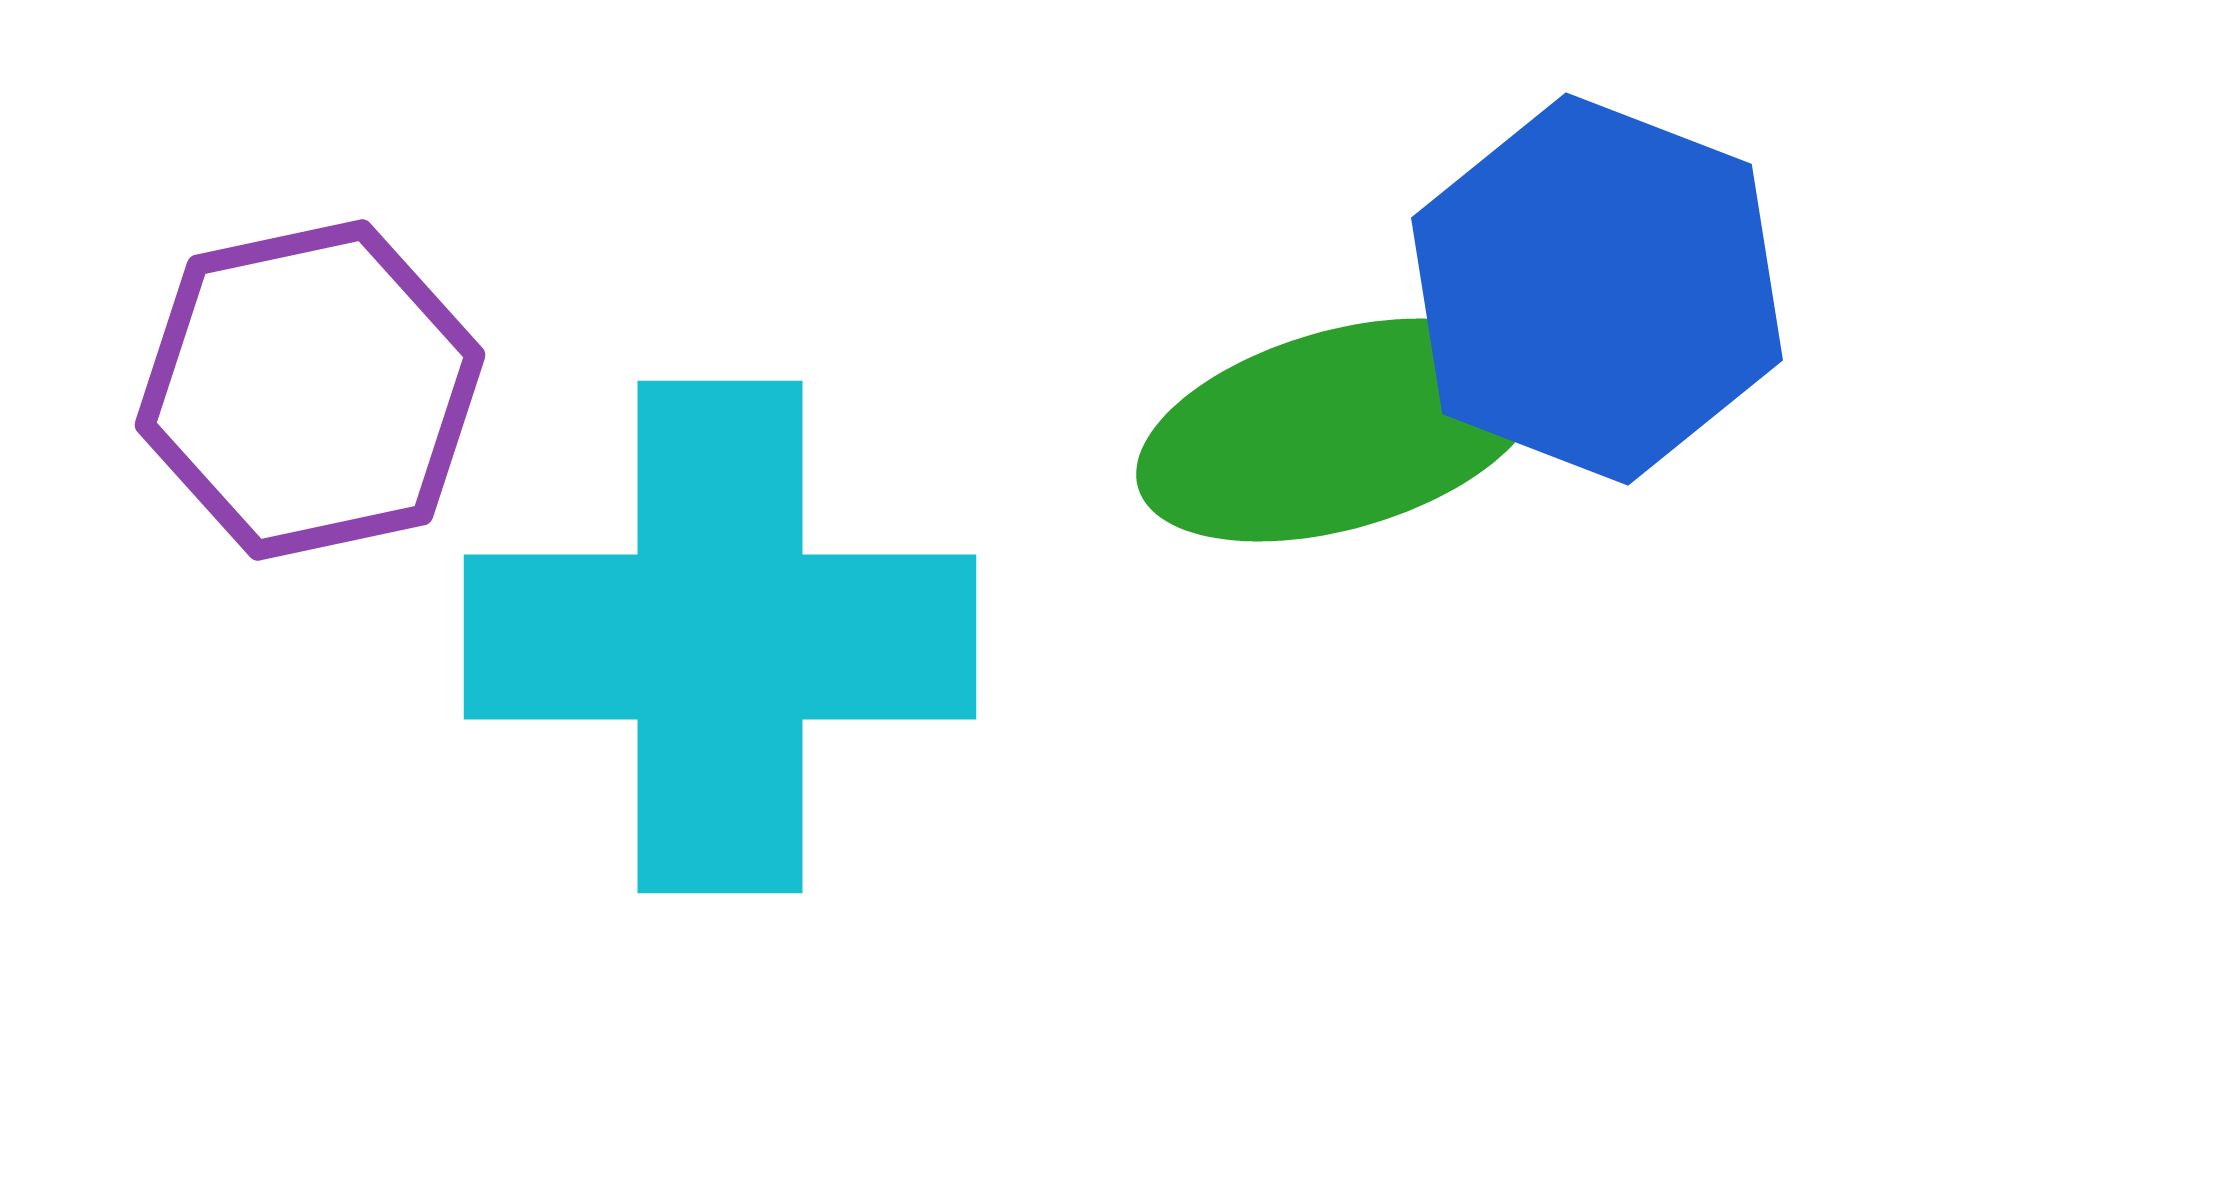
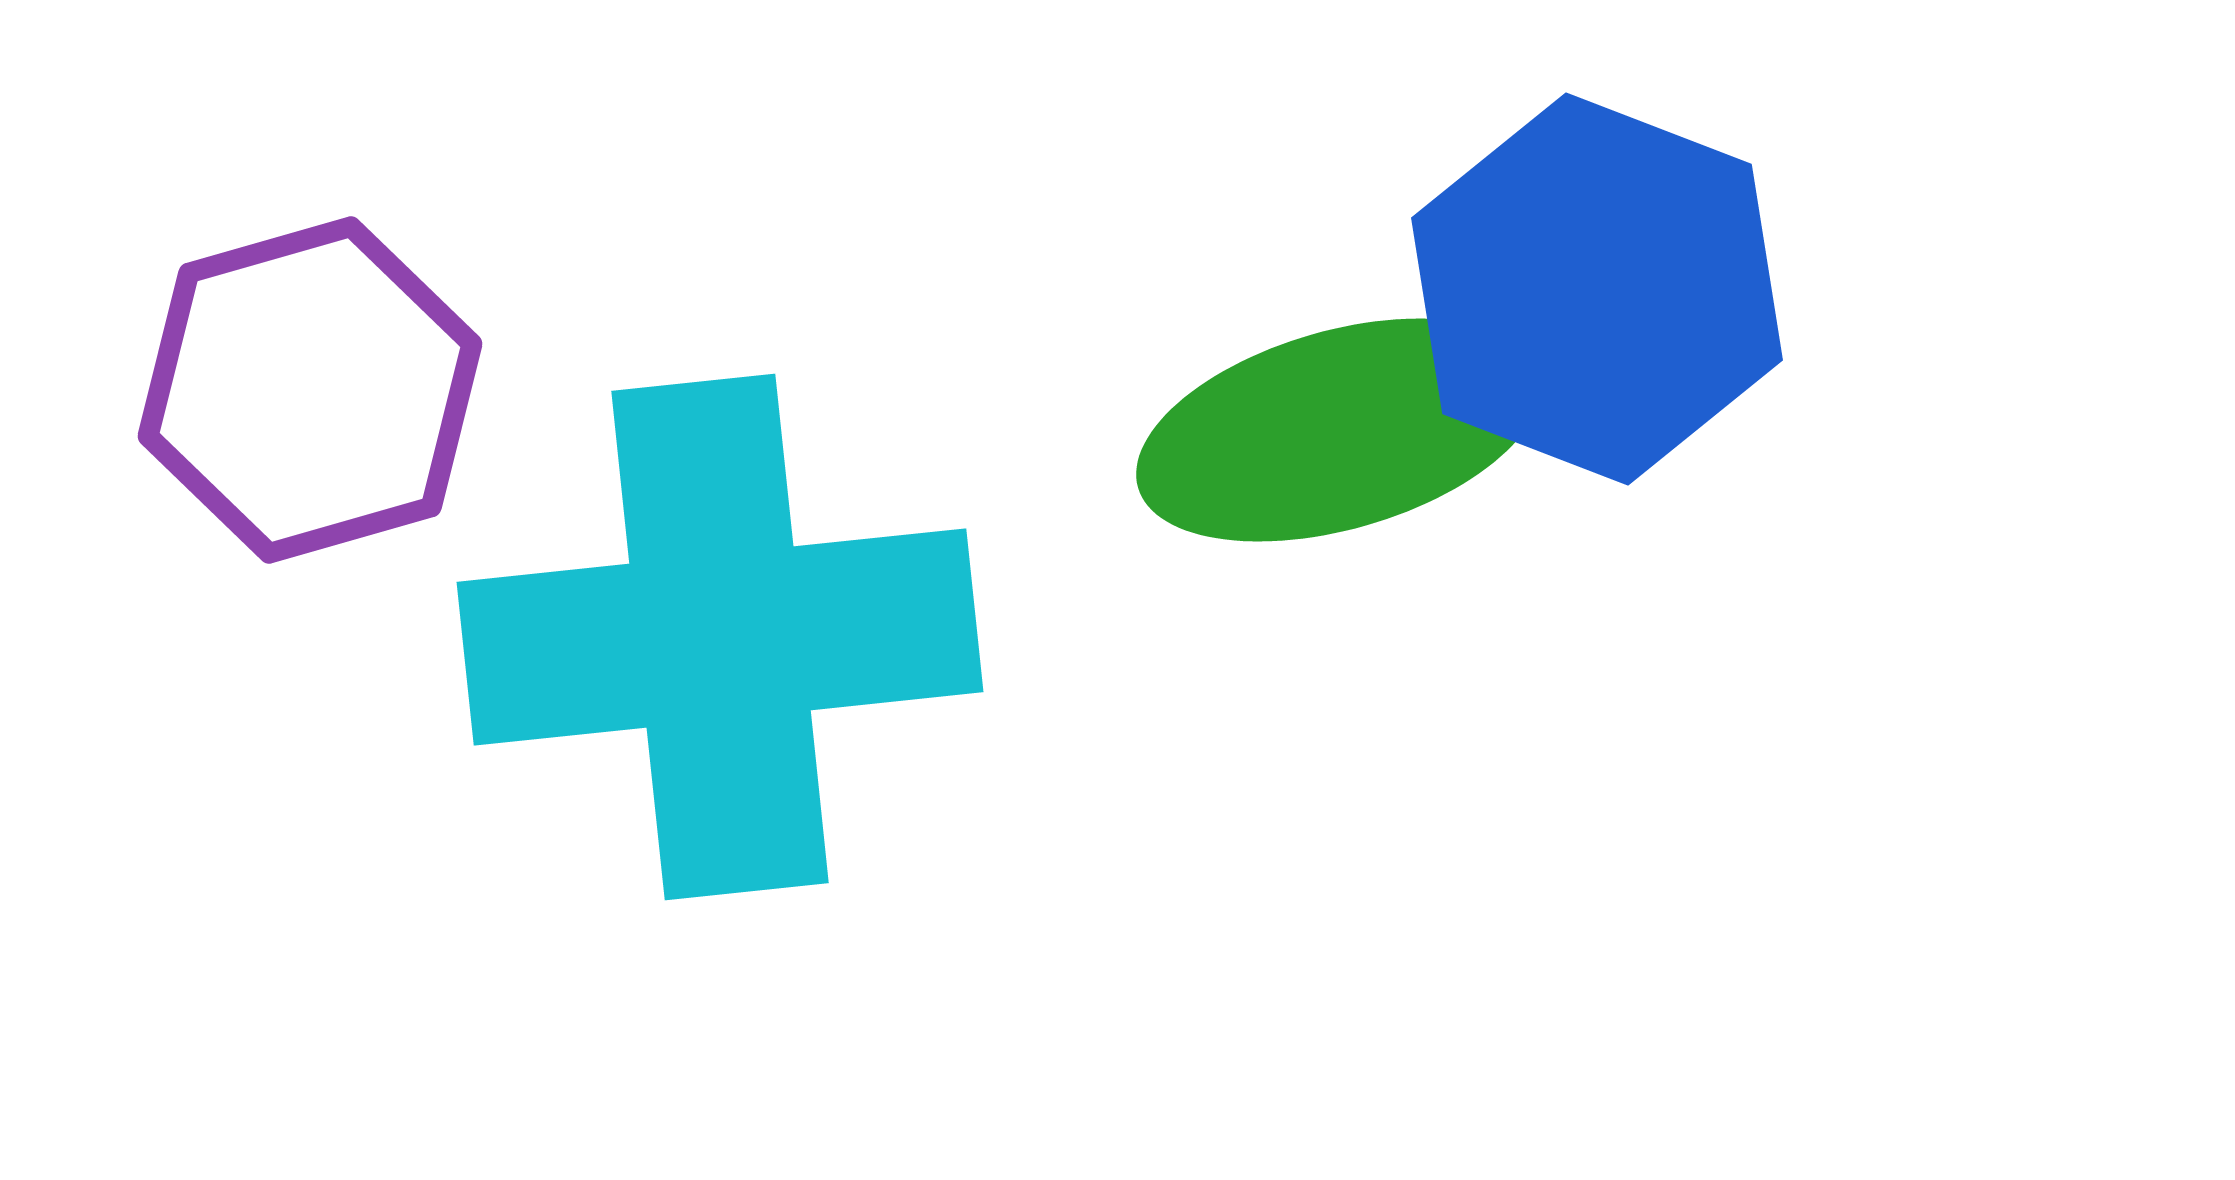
purple hexagon: rotated 4 degrees counterclockwise
cyan cross: rotated 6 degrees counterclockwise
